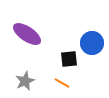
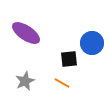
purple ellipse: moved 1 px left, 1 px up
